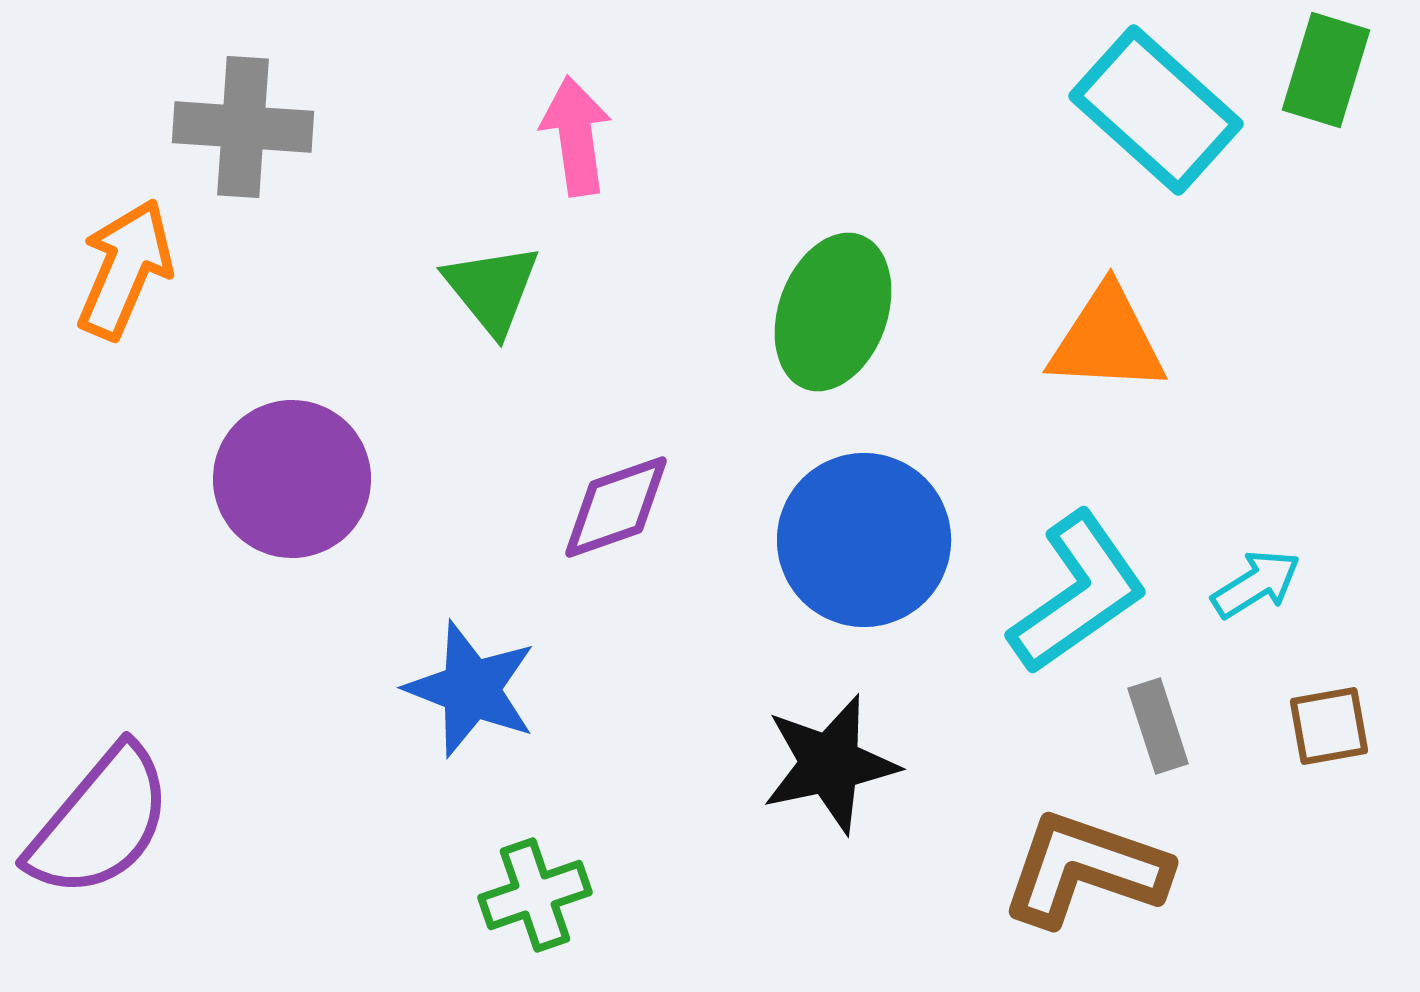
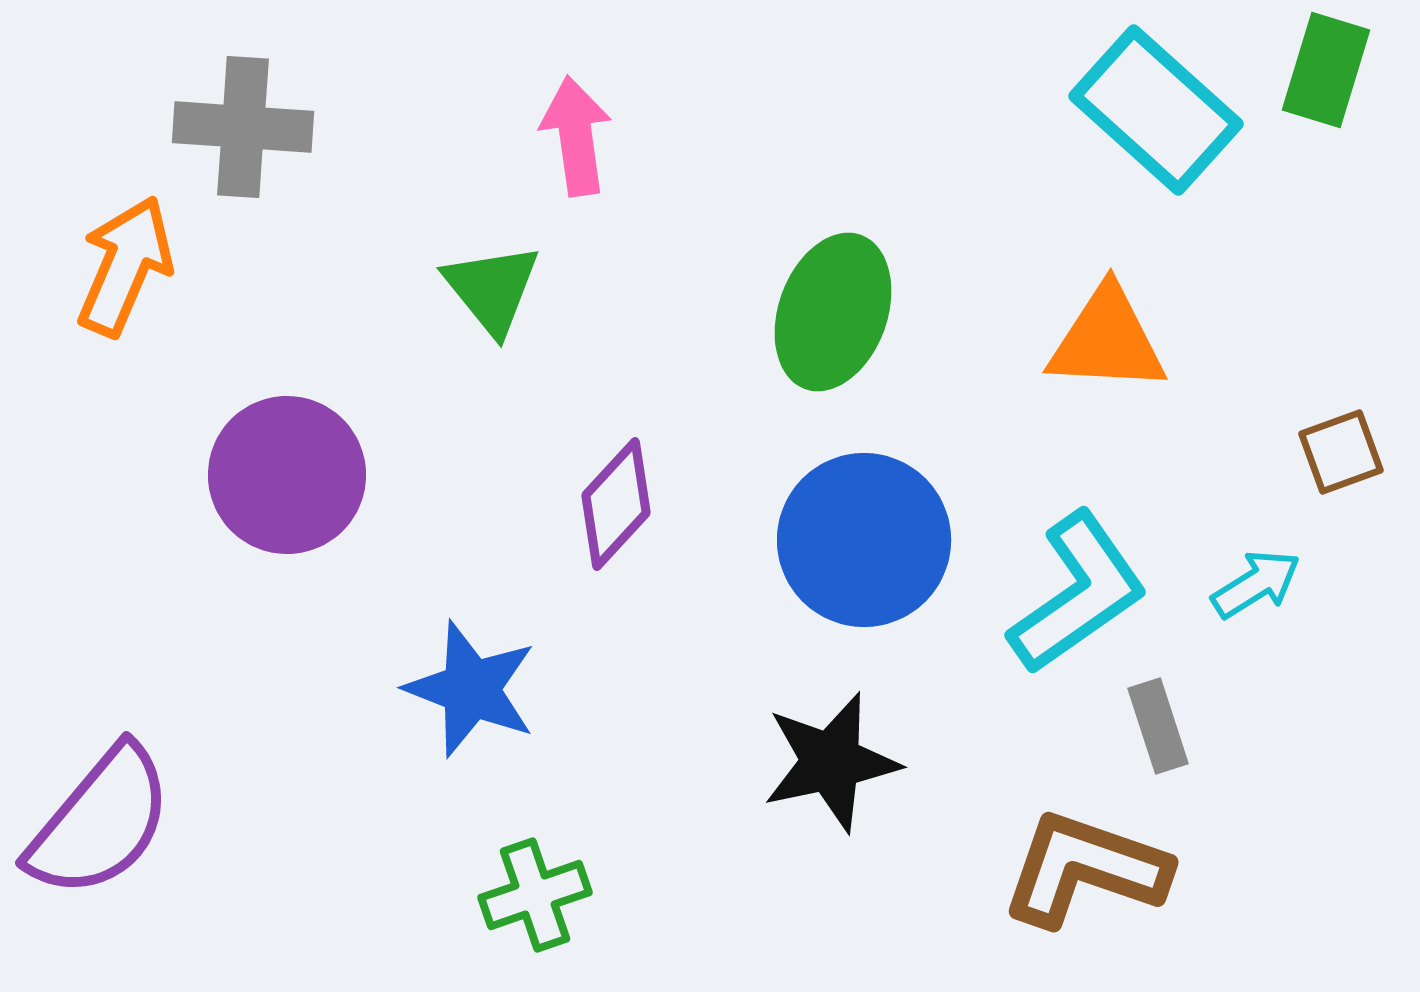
orange arrow: moved 3 px up
purple circle: moved 5 px left, 4 px up
purple diamond: moved 3 px up; rotated 28 degrees counterclockwise
brown square: moved 12 px right, 274 px up; rotated 10 degrees counterclockwise
black star: moved 1 px right, 2 px up
